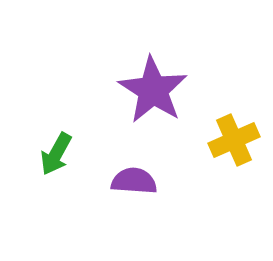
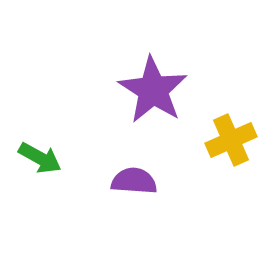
yellow cross: moved 3 px left
green arrow: moved 16 px left, 4 px down; rotated 90 degrees counterclockwise
